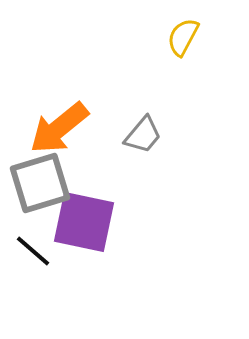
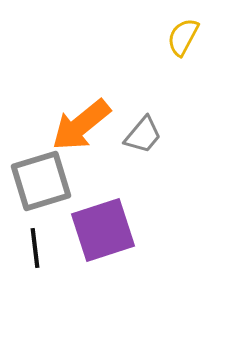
orange arrow: moved 22 px right, 3 px up
gray square: moved 1 px right, 2 px up
purple square: moved 19 px right, 8 px down; rotated 30 degrees counterclockwise
black line: moved 2 px right, 3 px up; rotated 42 degrees clockwise
